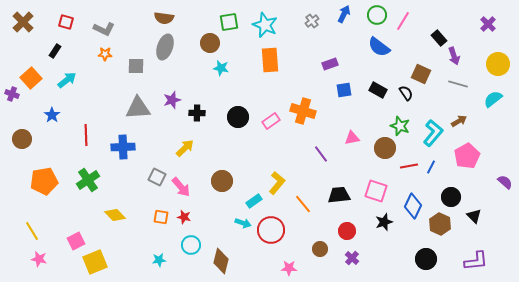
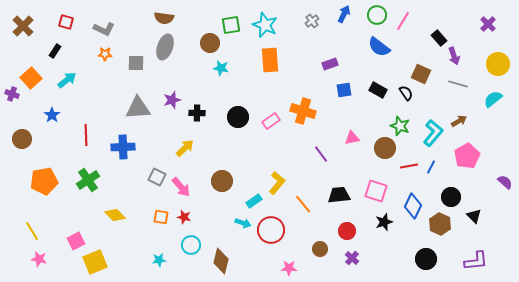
brown cross at (23, 22): moved 4 px down
green square at (229, 22): moved 2 px right, 3 px down
gray square at (136, 66): moved 3 px up
